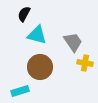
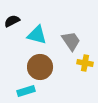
black semicircle: moved 12 px left, 7 px down; rotated 35 degrees clockwise
gray trapezoid: moved 2 px left, 1 px up
cyan rectangle: moved 6 px right
